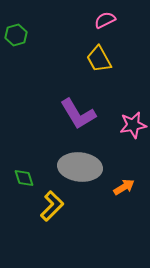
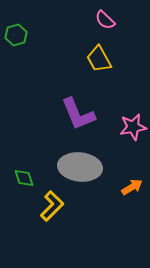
pink semicircle: rotated 110 degrees counterclockwise
purple L-shape: rotated 9 degrees clockwise
pink star: moved 2 px down
orange arrow: moved 8 px right
